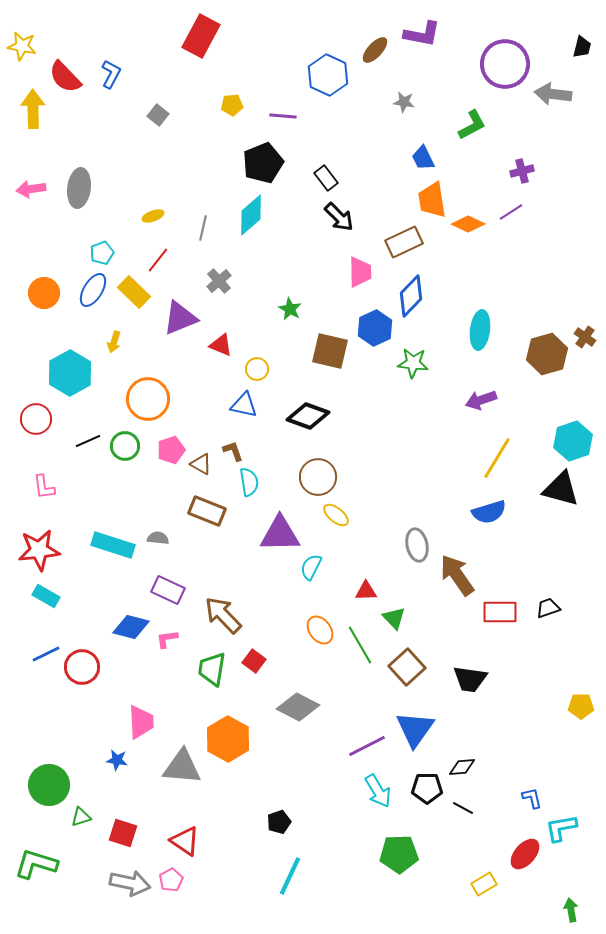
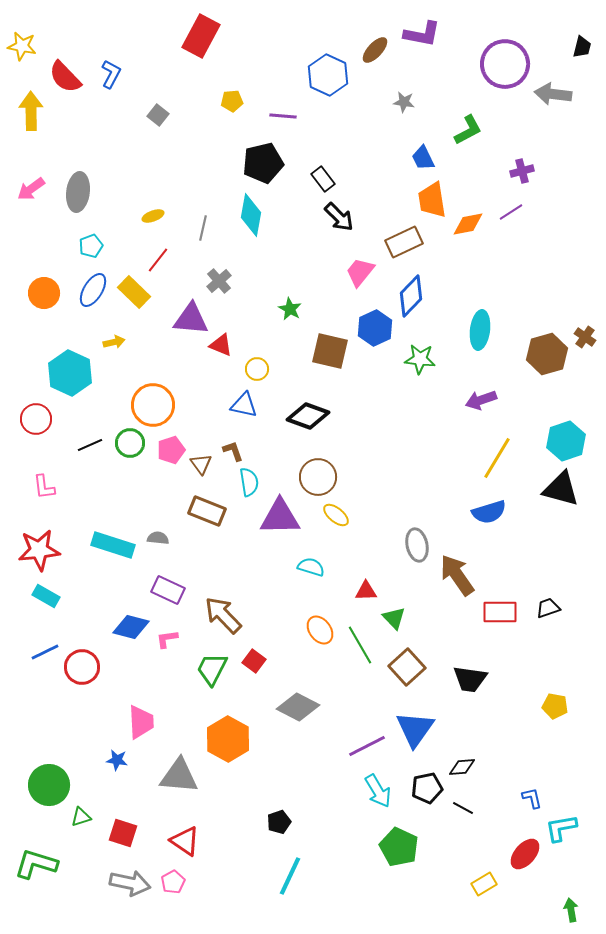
yellow pentagon at (232, 105): moved 4 px up
yellow arrow at (33, 109): moved 2 px left, 2 px down
green L-shape at (472, 125): moved 4 px left, 5 px down
black pentagon at (263, 163): rotated 9 degrees clockwise
black rectangle at (326, 178): moved 3 px left, 1 px down
gray ellipse at (79, 188): moved 1 px left, 4 px down
pink arrow at (31, 189): rotated 28 degrees counterclockwise
cyan diamond at (251, 215): rotated 39 degrees counterclockwise
orange diamond at (468, 224): rotated 36 degrees counterclockwise
cyan pentagon at (102, 253): moved 11 px left, 7 px up
pink trapezoid at (360, 272): rotated 140 degrees counterclockwise
purple triangle at (180, 318): moved 11 px right, 1 px down; rotated 27 degrees clockwise
yellow arrow at (114, 342): rotated 120 degrees counterclockwise
green star at (413, 363): moved 7 px right, 4 px up
cyan hexagon at (70, 373): rotated 6 degrees counterclockwise
orange circle at (148, 399): moved 5 px right, 6 px down
black line at (88, 441): moved 2 px right, 4 px down
cyan hexagon at (573, 441): moved 7 px left
green circle at (125, 446): moved 5 px right, 3 px up
brown triangle at (201, 464): rotated 25 degrees clockwise
purple triangle at (280, 534): moved 17 px up
cyan semicircle at (311, 567): rotated 80 degrees clockwise
blue line at (46, 654): moved 1 px left, 2 px up
green trapezoid at (212, 669): rotated 18 degrees clockwise
yellow pentagon at (581, 706): moved 26 px left; rotated 10 degrees clockwise
gray triangle at (182, 767): moved 3 px left, 9 px down
black pentagon at (427, 788): rotated 12 degrees counterclockwise
green pentagon at (399, 854): moved 7 px up; rotated 27 degrees clockwise
pink pentagon at (171, 880): moved 2 px right, 2 px down
